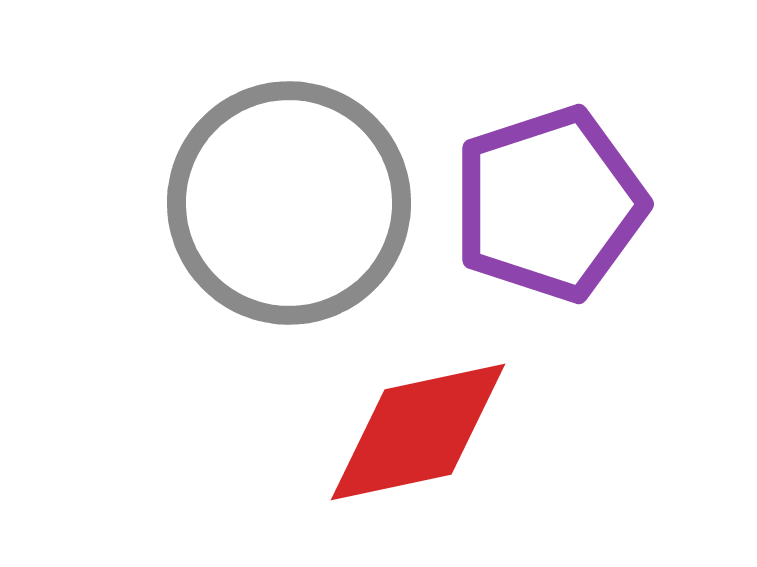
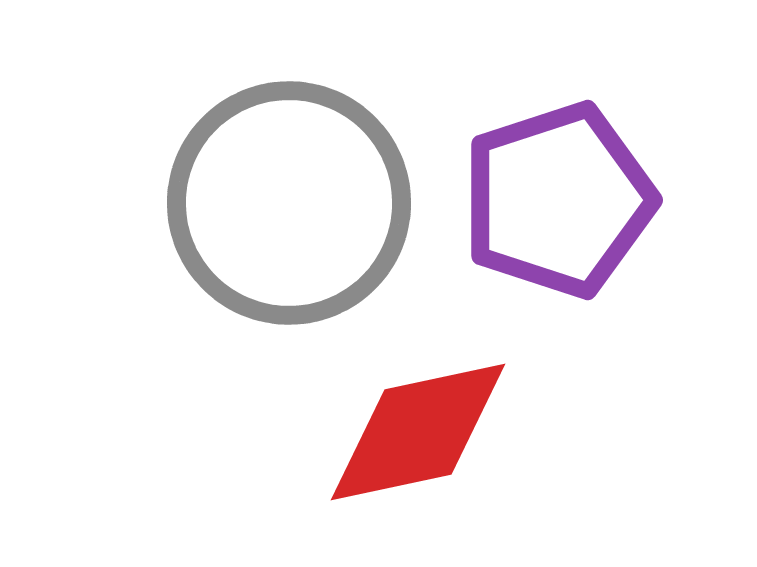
purple pentagon: moved 9 px right, 4 px up
